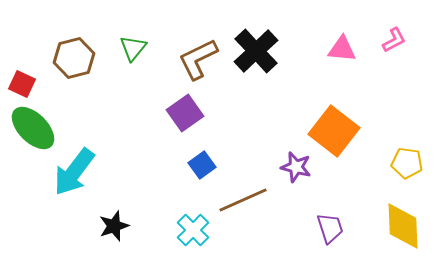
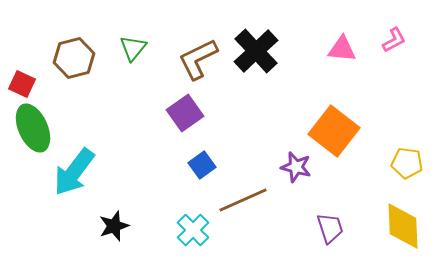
green ellipse: rotated 21 degrees clockwise
